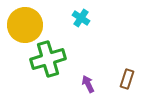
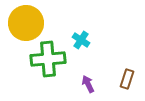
cyan cross: moved 22 px down
yellow circle: moved 1 px right, 2 px up
green cross: rotated 12 degrees clockwise
